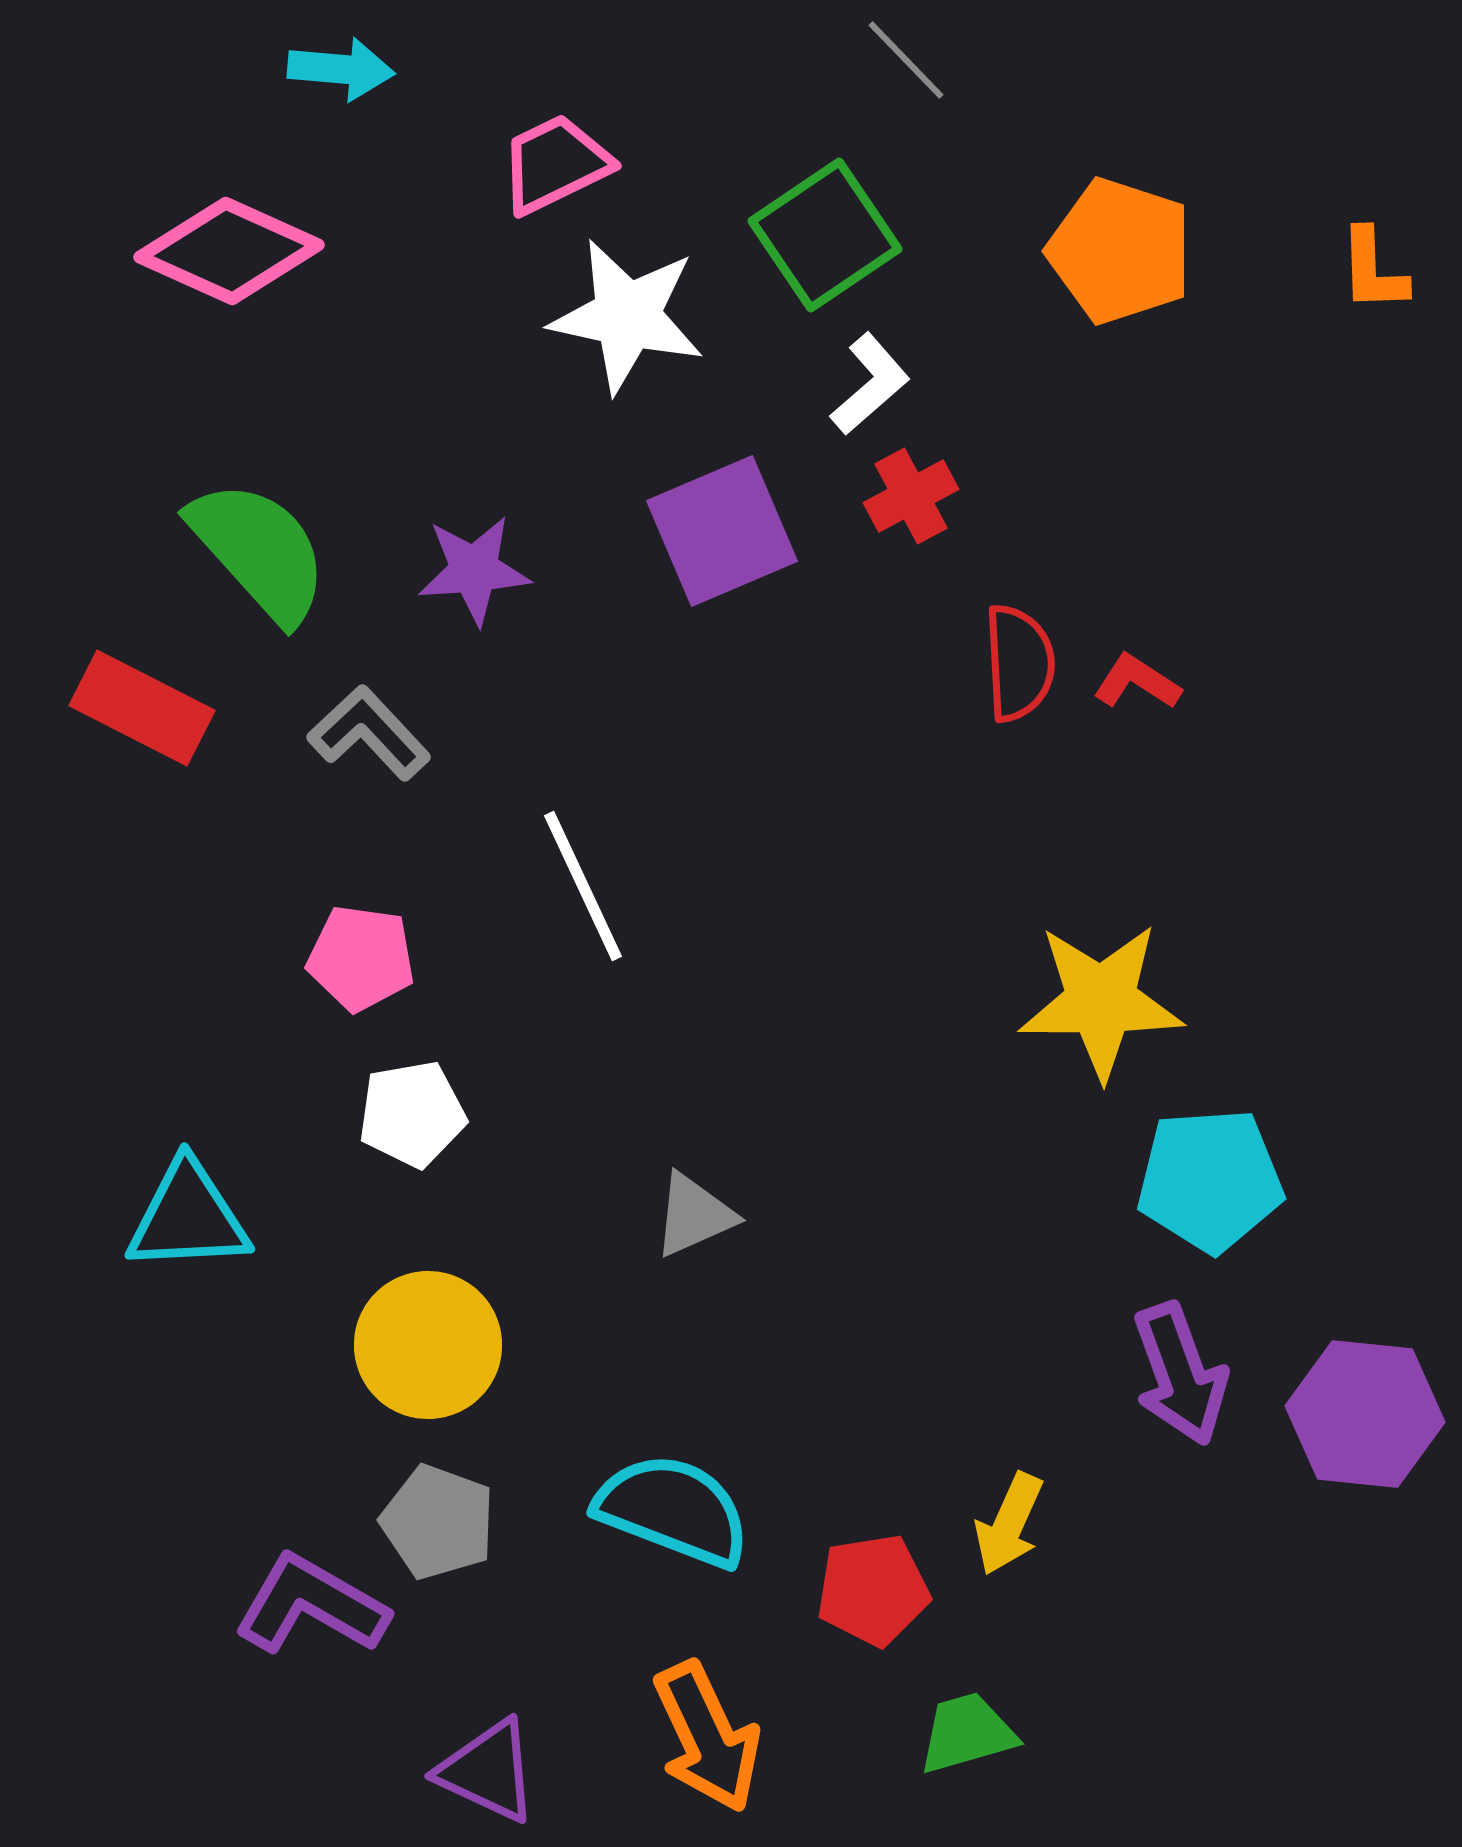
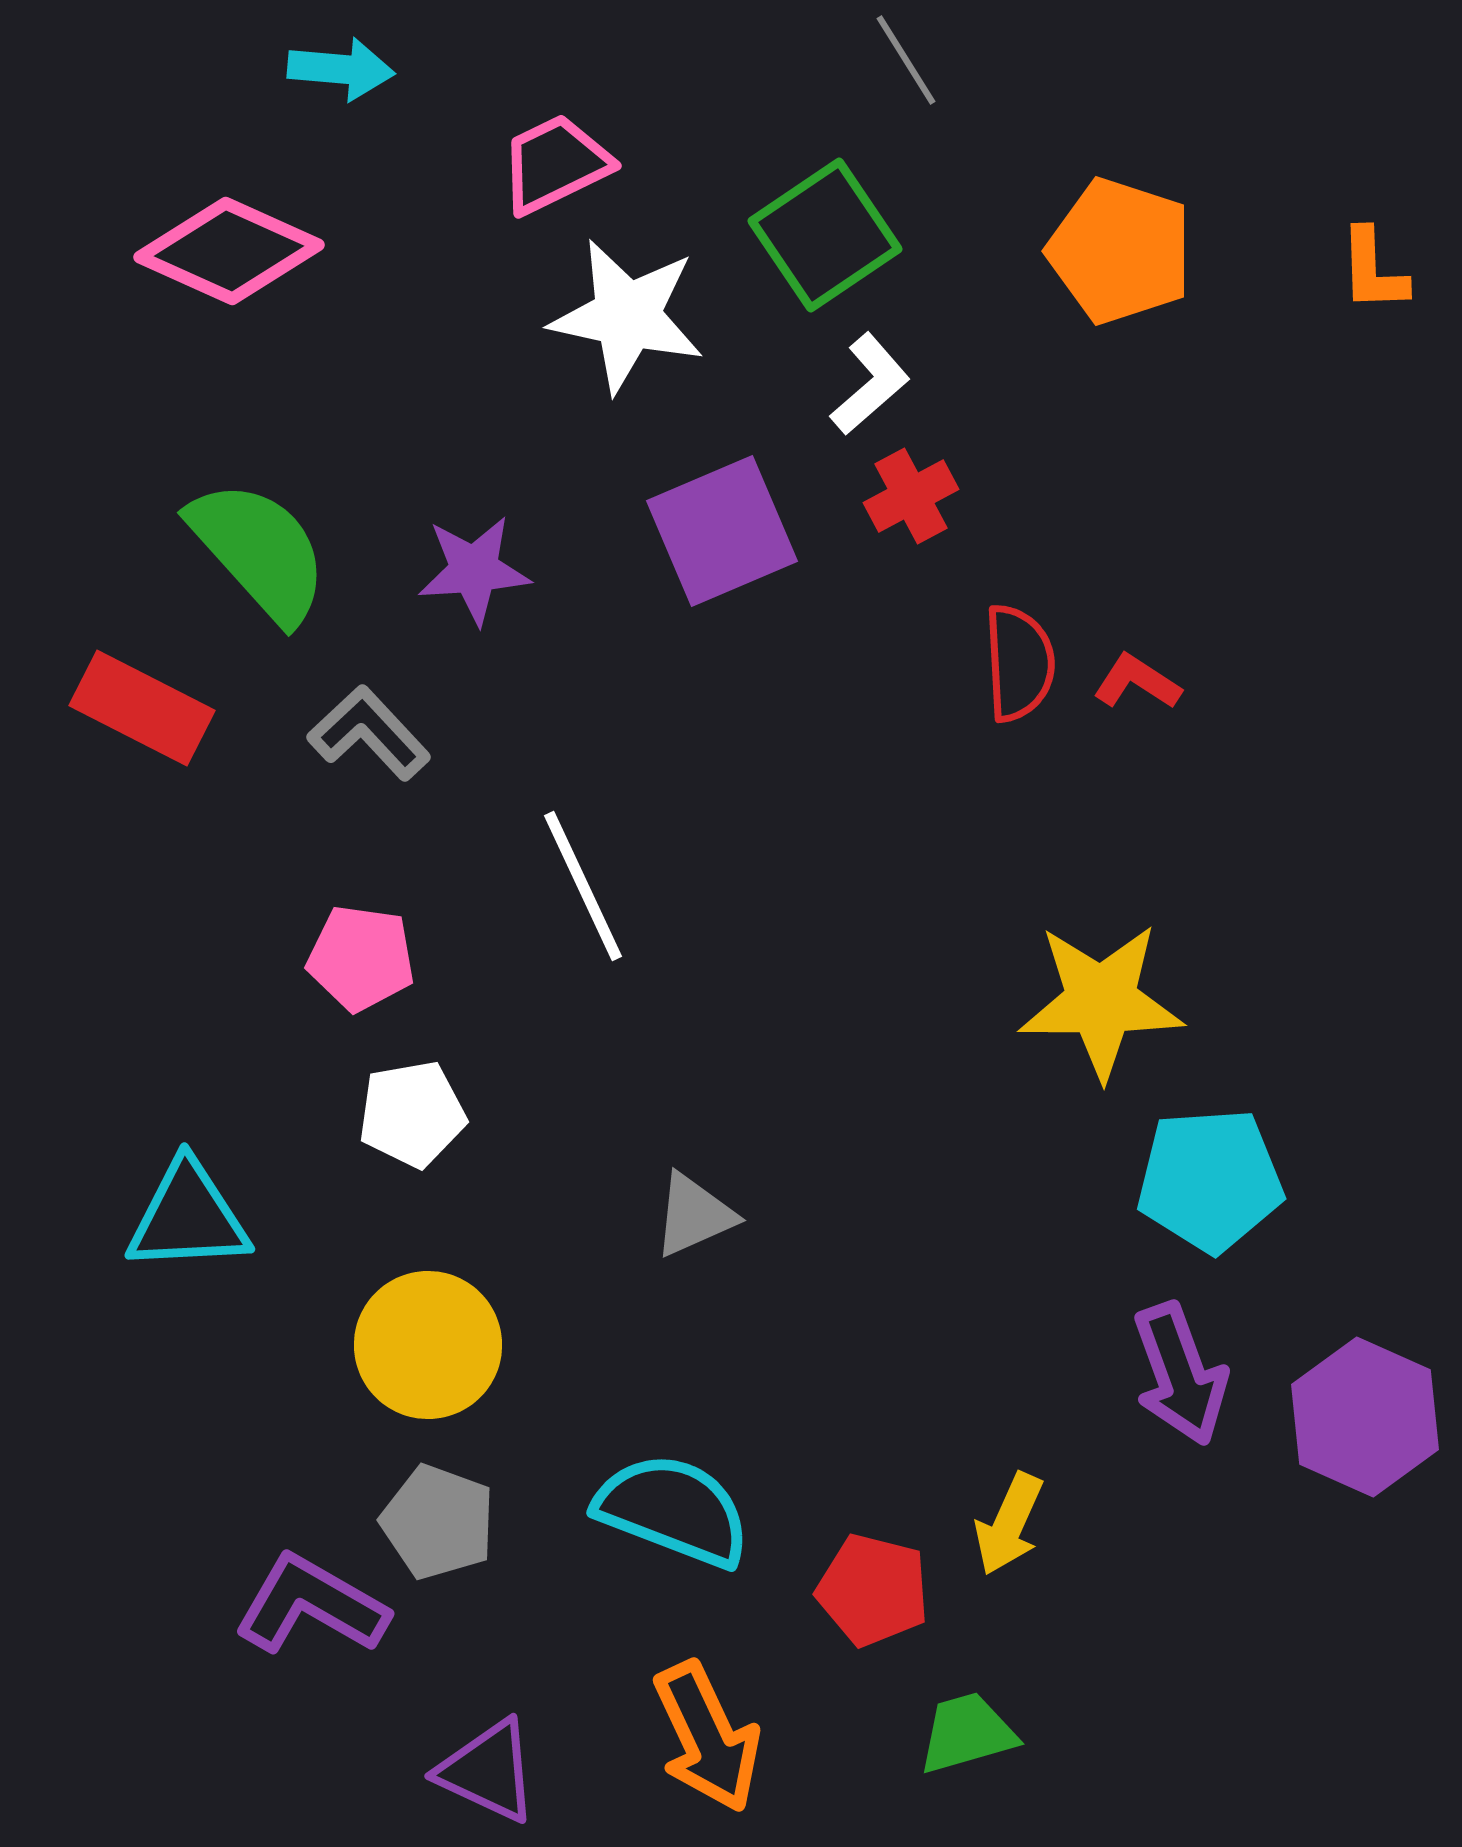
gray line: rotated 12 degrees clockwise
purple hexagon: moved 3 px down; rotated 18 degrees clockwise
red pentagon: rotated 23 degrees clockwise
